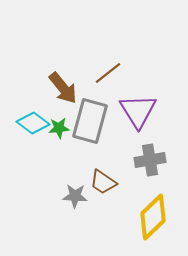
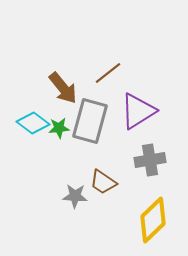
purple triangle: rotated 30 degrees clockwise
yellow diamond: moved 3 px down
